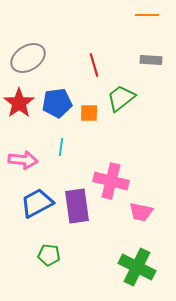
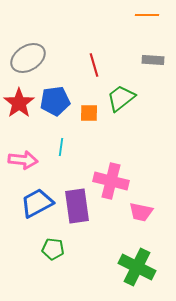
gray rectangle: moved 2 px right
blue pentagon: moved 2 px left, 2 px up
green pentagon: moved 4 px right, 6 px up
